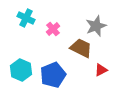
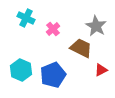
gray star: rotated 20 degrees counterclockwise
